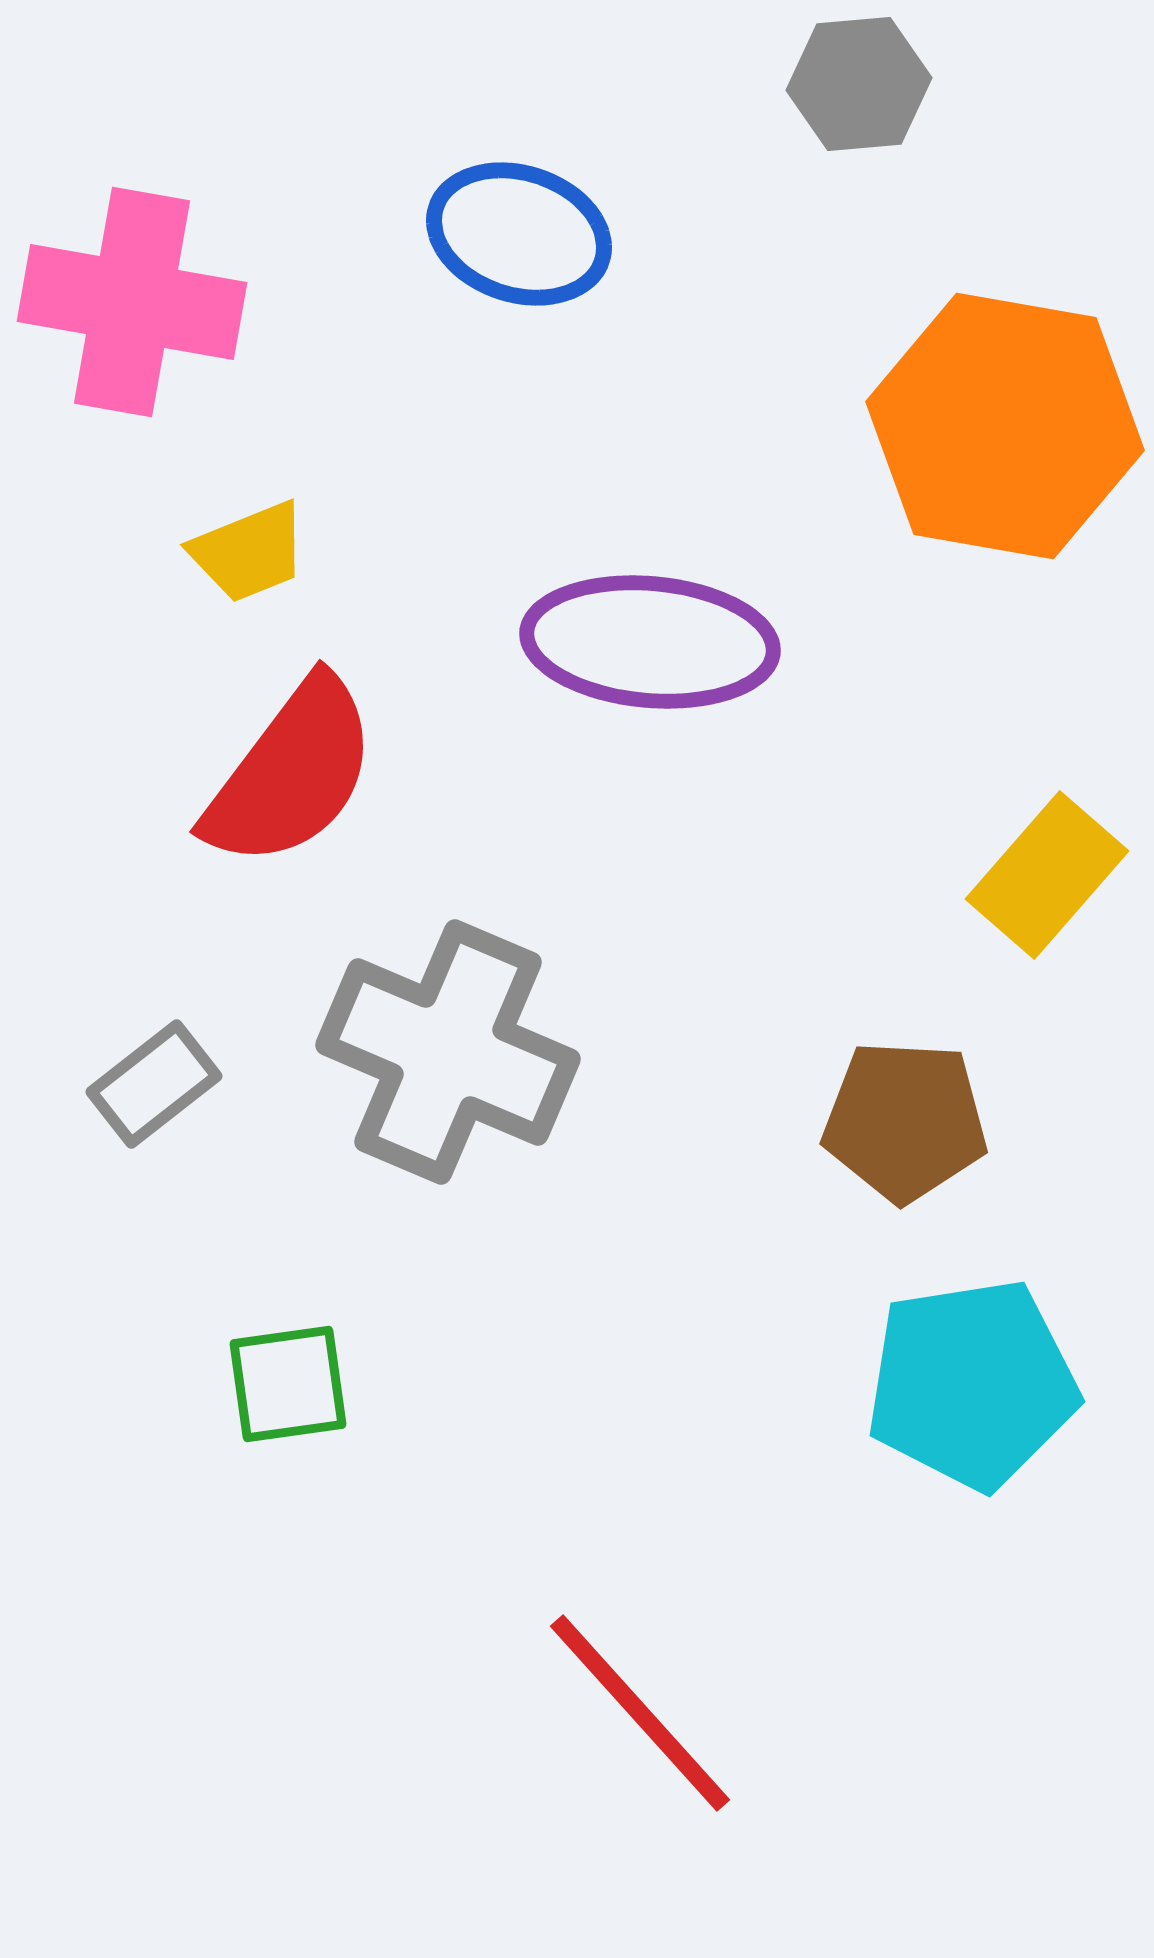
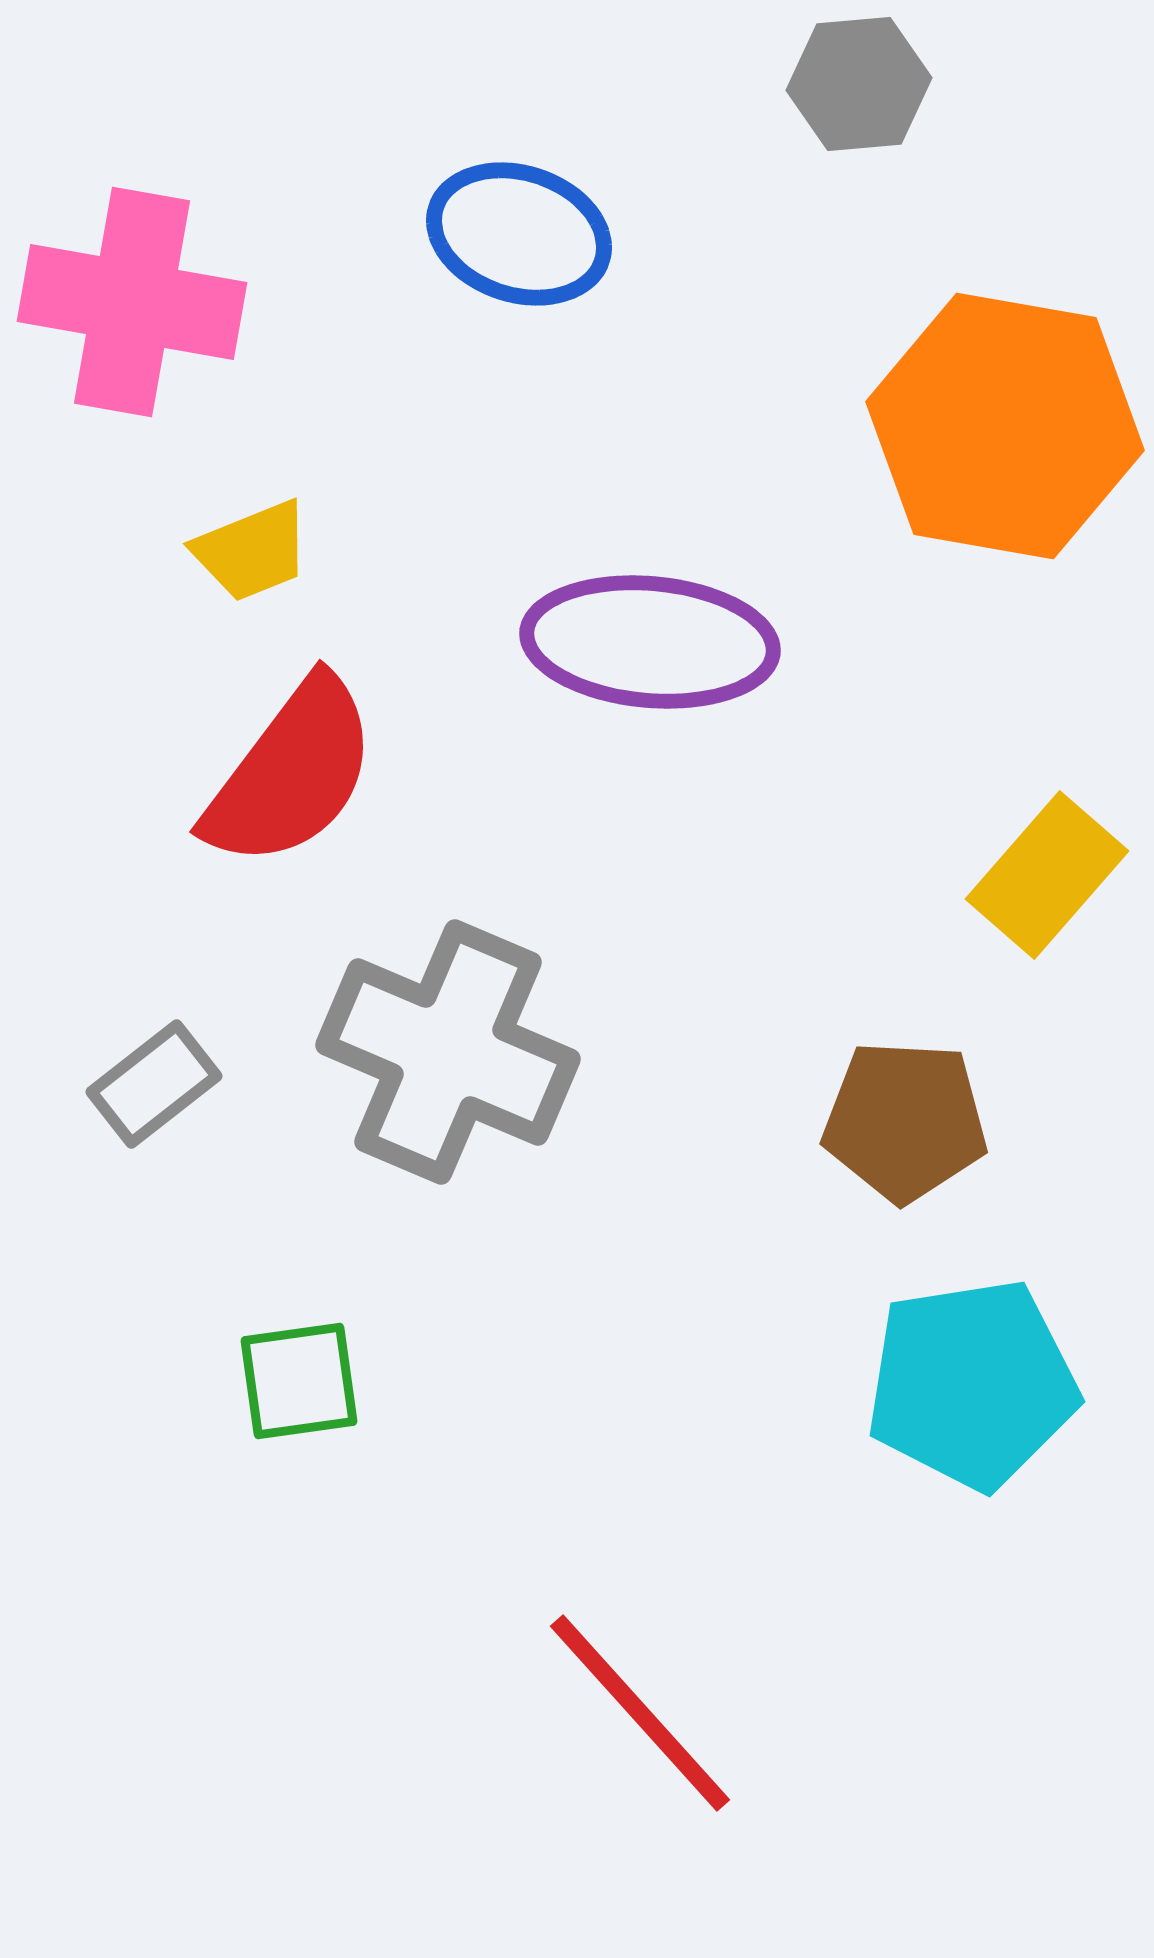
yellow trapezoid: moved 3 px right, 1 px up
green square: moved 11 px right, 3 px up
